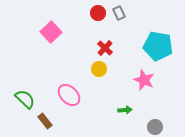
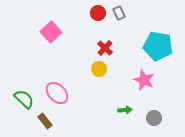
pink ellipse: moved 12 px left, 2 px up
green semicircle: moved 1 px left
gray circle: moved 1 px left, 9 px up
